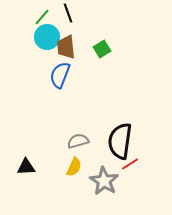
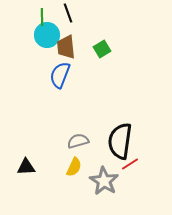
green line: rotated 42 degrees counterclockwise
cyan circle: moved 2 px up
